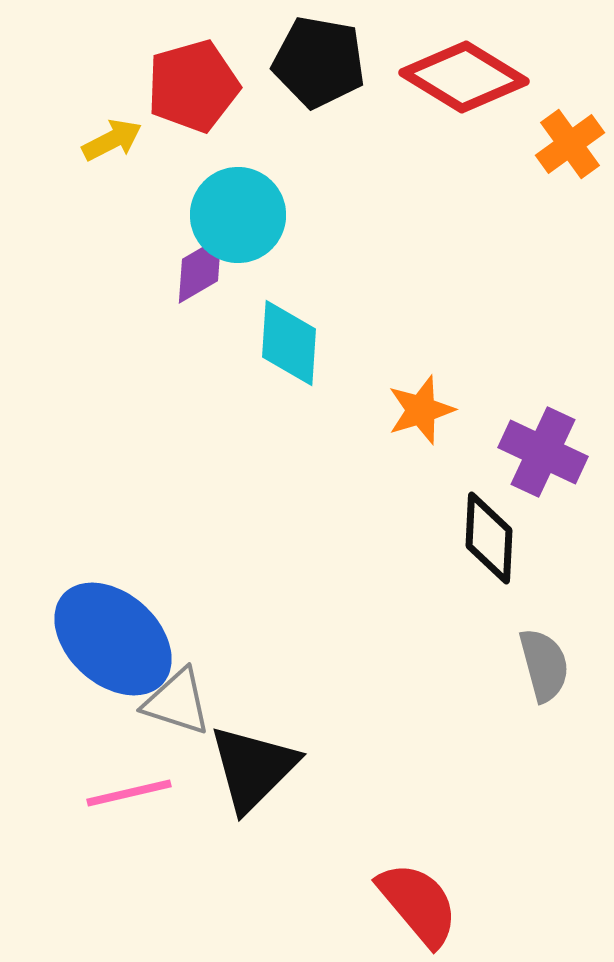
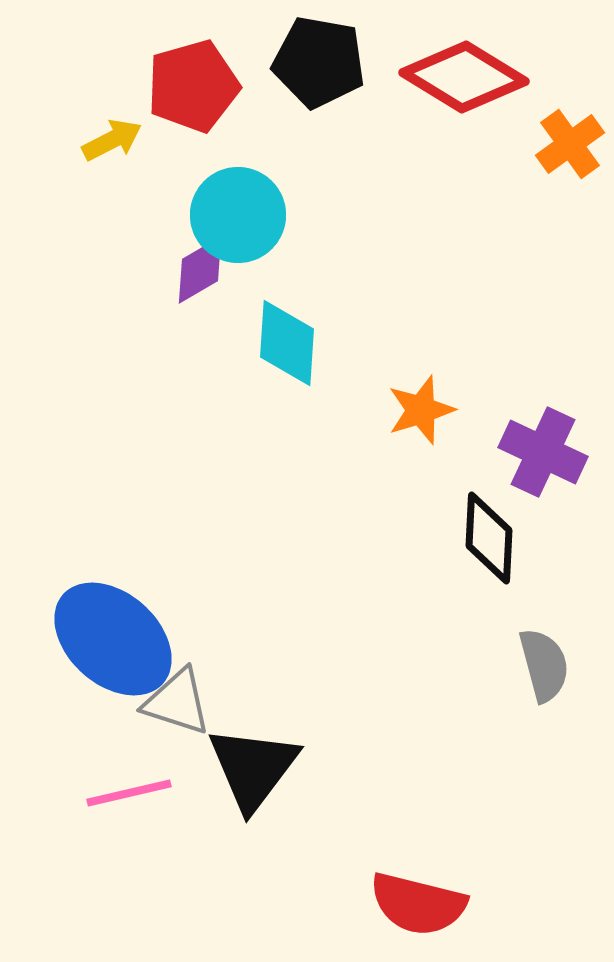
cyan diamond: moved 2 px left
black triangle: rotated 8 degrees counterclockwise
red semicircle: rotated 144 degrees clockwise
